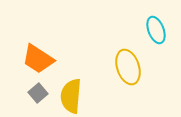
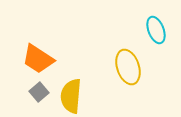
gray square: moved 1 px right, 1 px up
